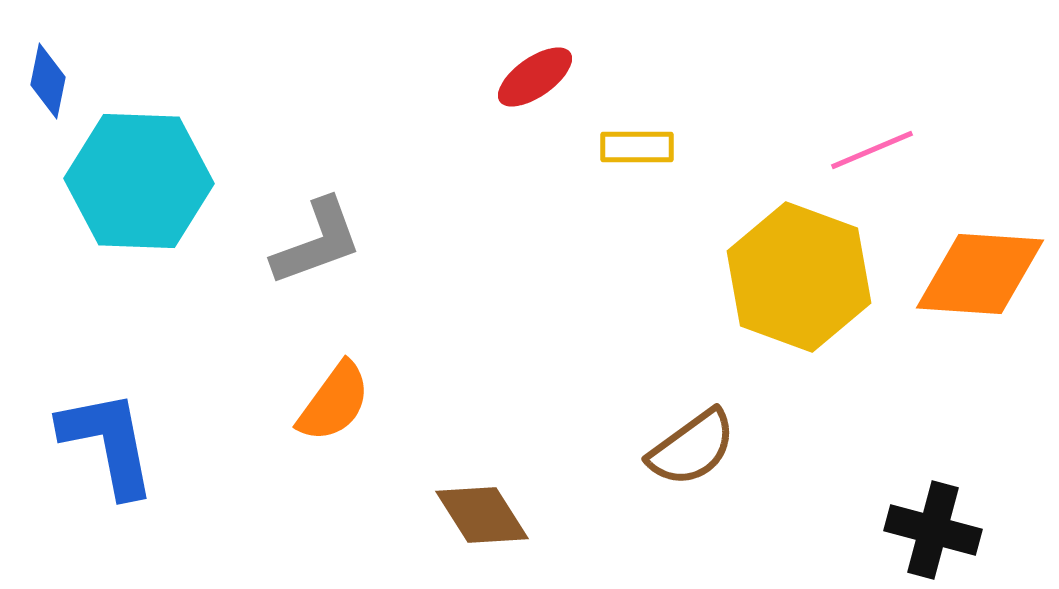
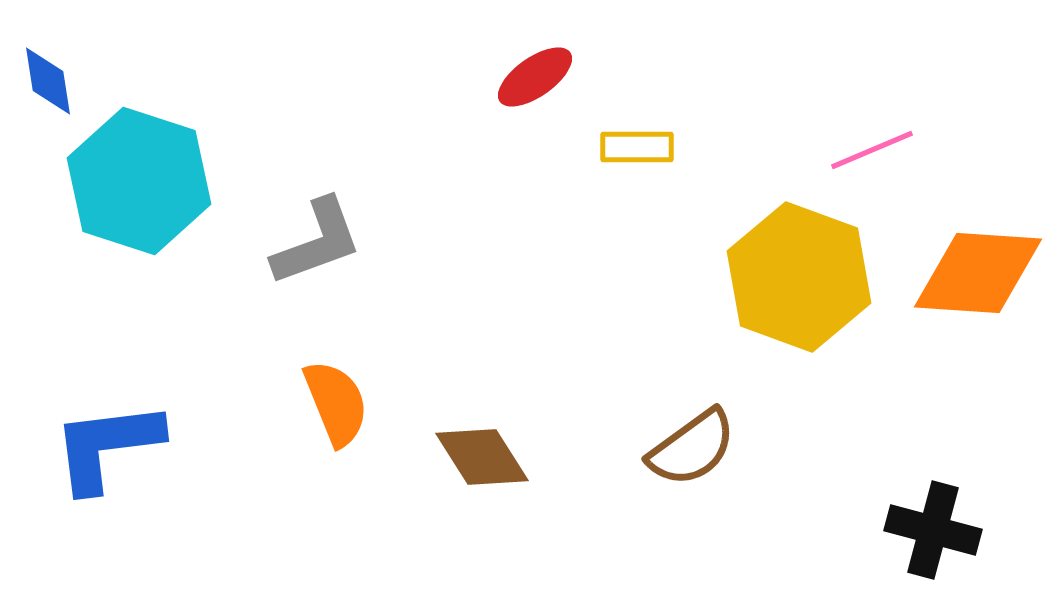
blue diamond: rotated 20 degrees counterclockwise
cyan hexagon: rotated 16 degrees clockwise
orange diamond: moved 2 px left, 1 px up
orange semicircle: moved 2 px right, 1 px down; rotated 58 degrees counterclockwise
blue L-shape: moved 1 px left, 3 px down; rotated 86 degrees counterclockwise
brown diamond: moved 58 px up
